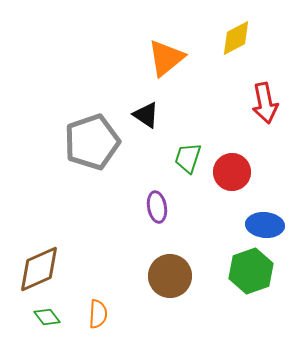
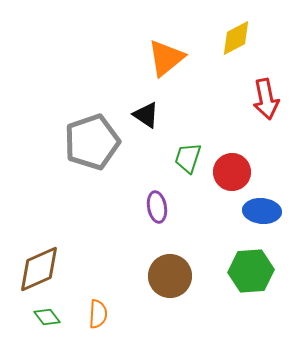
red arrow: moved 1 px right, 4 px up
blue ellipse: moved 3 px left, 14 px up
green hexagon: rotated 15 degrees clockwise
